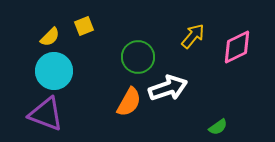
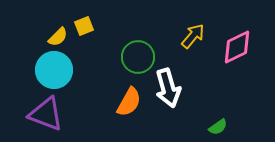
yellow semicircle: moved 8 px right
cyan circle: moved 1 px up
white arrow: rotated 93 degrees clockwise
